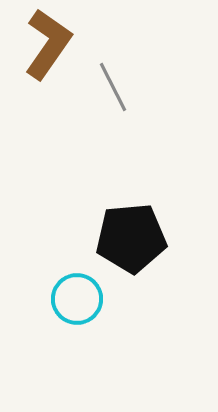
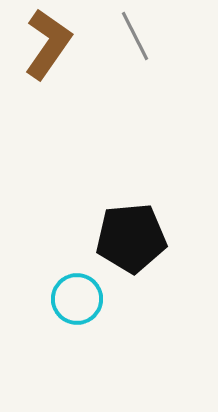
gray line: moved 22 px right, 51 px up
